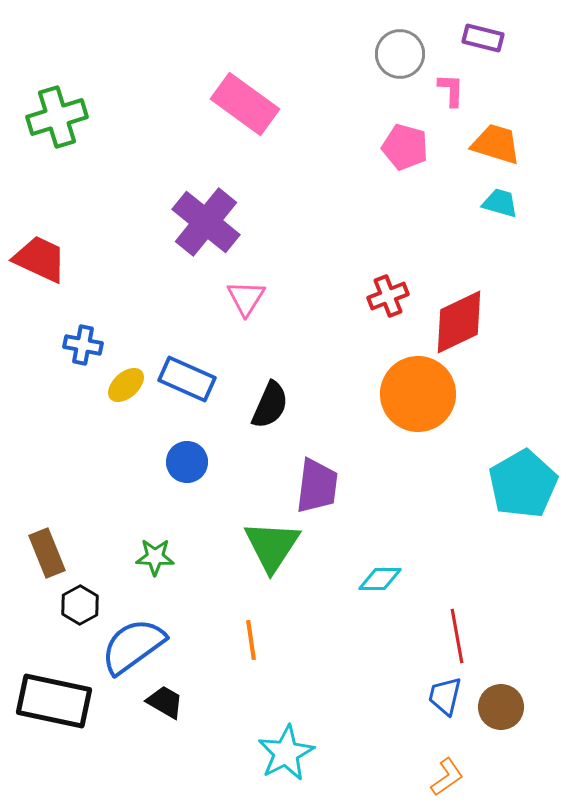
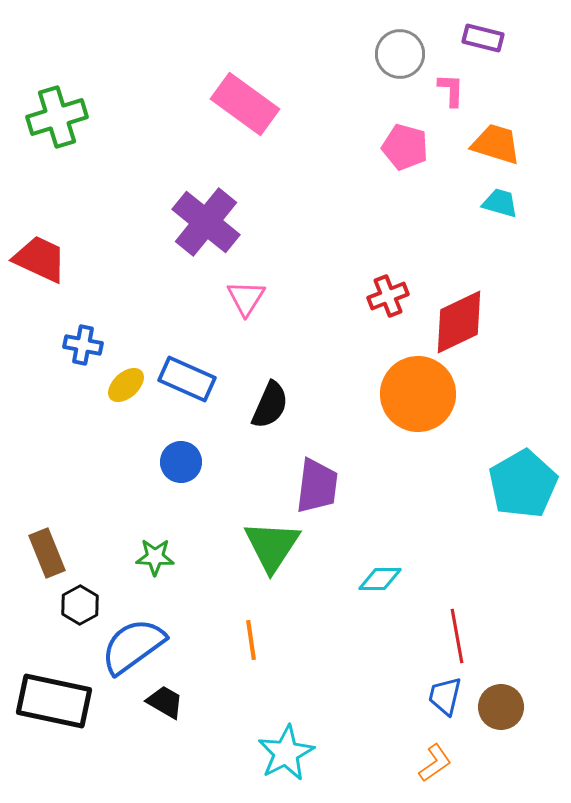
blue circle: moved 6 px left
orange L-shape: moved 12 px left, 14 px up
